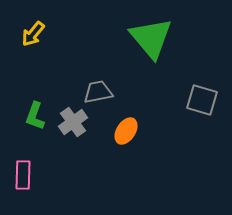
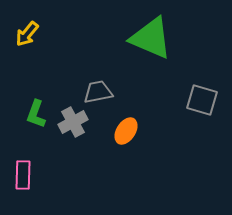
yellow arrow: moved 6 px left
green triangle: rotated 27 degrees counterclockwise
green L-shape: moved 1 px right, 2 px up
gray cross: rotated 8 degrees clockwise
